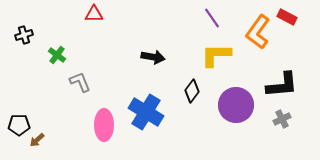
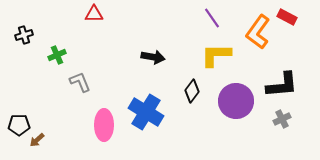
green cross: rotated 30 degrees clockwise
purple circle: moved 4 px up
